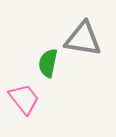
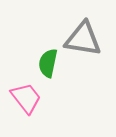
pink trapezoid: moved 2 px right, 1 px up
